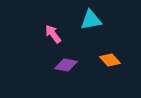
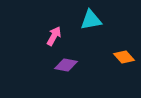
pink arrow: moved 1 px right, 2 px down; rotated 66 degrees clockwise
orange diamond: moved 14 px right, 3 px up
